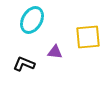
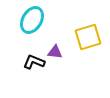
yellow square: rotated 12 degrees counterclockwise
black L-shape: moved 10 px right, 2 px up
